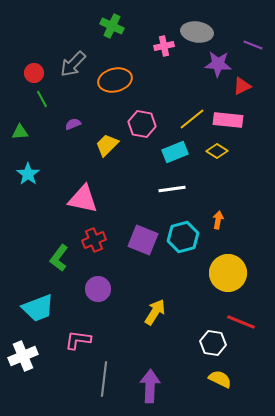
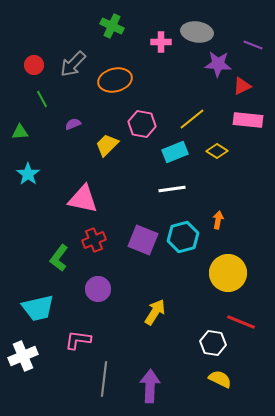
pink cross: moved 3 px left, 4 px up; rotated 12 degrees clockwise
red circle: moved 8 px up
pink rectangle: moved 20 px right
cyan trapezoid: rotated 8 degrees clockwise
